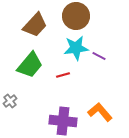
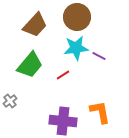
brown circle: moved 1 px right, 1 px down
red line: rotated 16 degrees counterclockwise
orange L-shape: rotated 30 degrees clockwise
